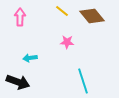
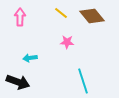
yellow line: moved 1 px left, 2 px down
